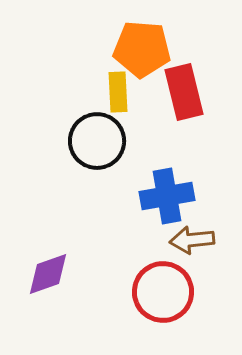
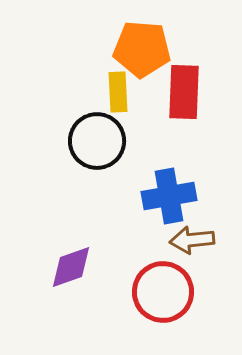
red rectangle: rotated 16 degrees clockwise
blue cross: moved 2 px right
purple diamond: moved 23 px right, 7 px up
